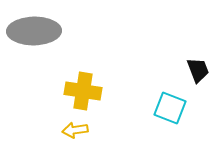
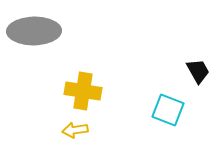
black trapezoid: moved 1 px down; rotated 8 degrees counterclockwise
cyan square: moved 2 px left, 2 px down
